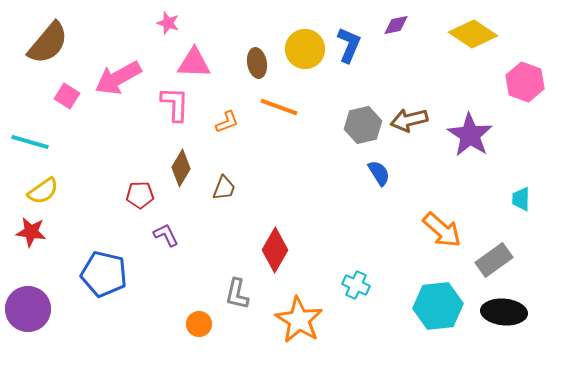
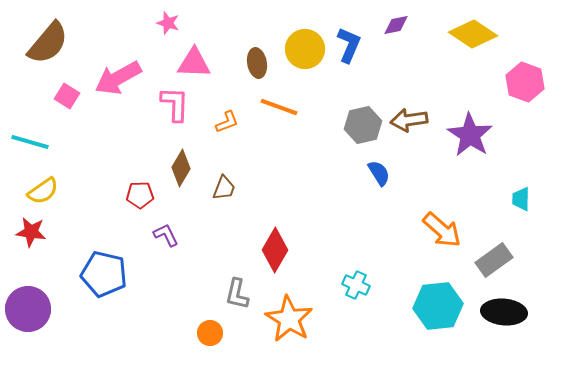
brown arrow: rotated 6 degrees clockwise
orange star: moved 10 px left, 1 px up
orange circle: moved 11 px right, 9 px down
